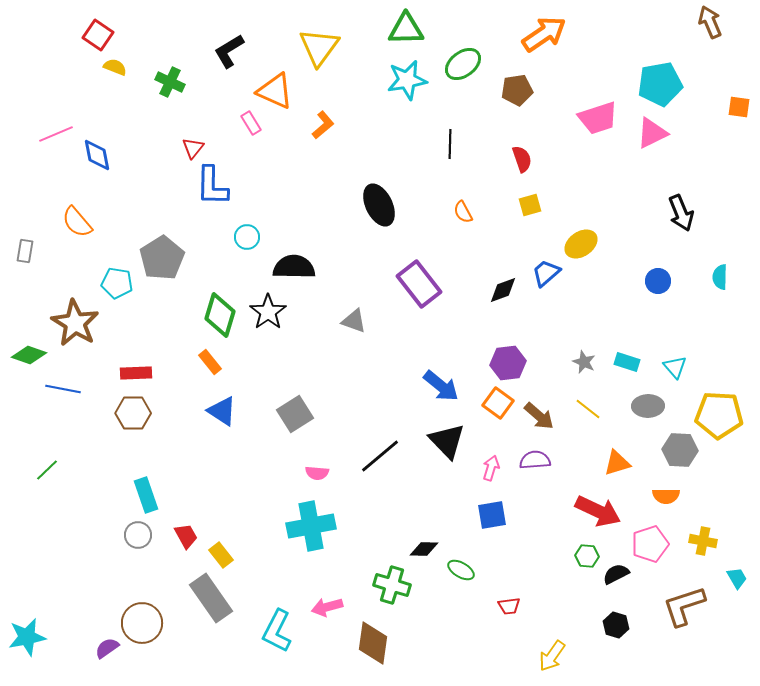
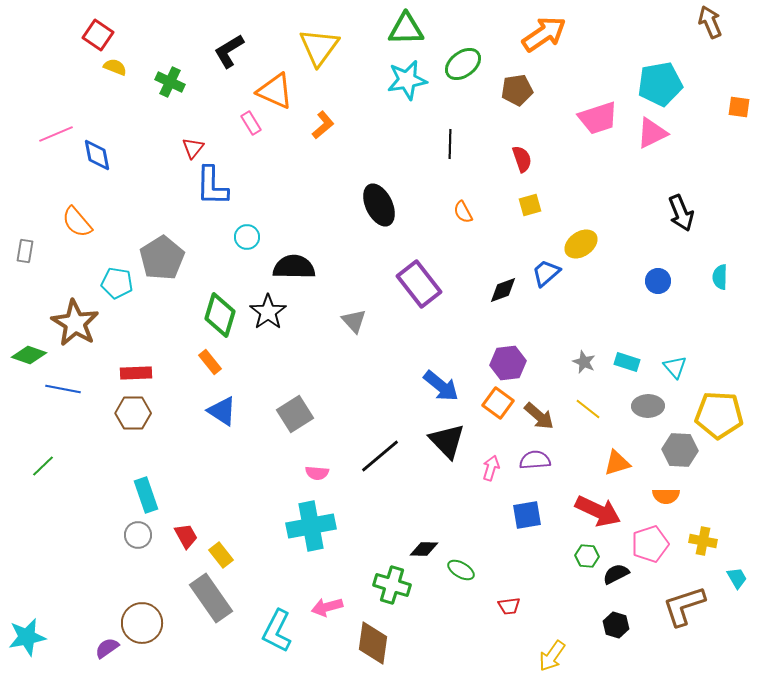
gray triangle at (354, 321): rotated 28 degrees clockwise
green line at (47, 470): moved 4 px left, 4 px up
blue square at (492, 515): moved 35 px right
